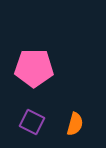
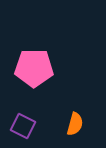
purple square: moved 9 px left, 4 px down
